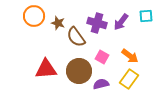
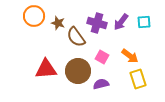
cyan square: moved 2 px left, 6 px down
brown circle: moved 1 px left
yellow rectangle: moved 9 px right; rotated 54 degrees counterclockwise
